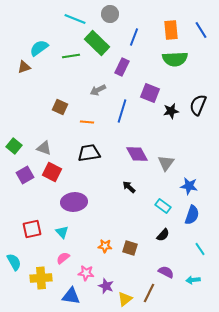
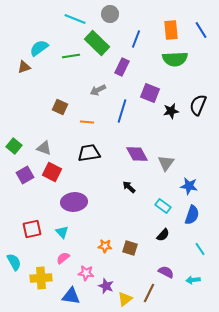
blue line at (134, 37): moved 2 px right, 2 px down
